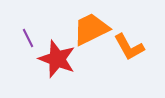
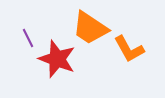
orange trapezoid: moved 1 px left, 1 px up; rotated 120 degrees counterclockwise
orange L-shape: moved 2 px down
